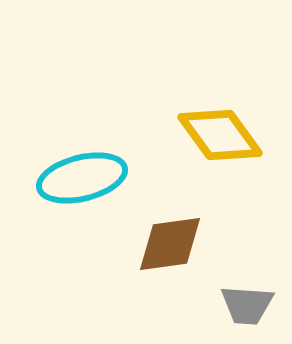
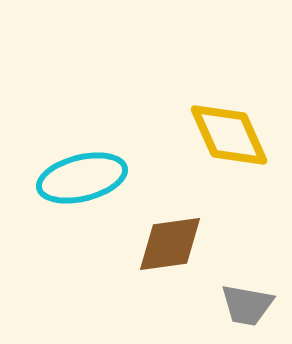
yellow diamond: moved 9 px right; rotated 12 degrees clockwise
gray trapezoid: rotated 6 degrees clockwise
